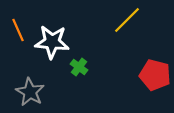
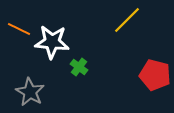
orange line: moved 1 px right, 1 px up; rotated 40 degrees counterclockwise
